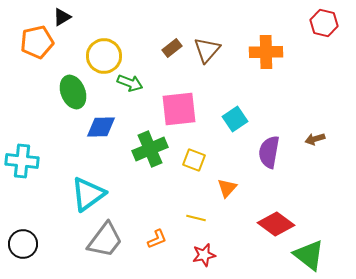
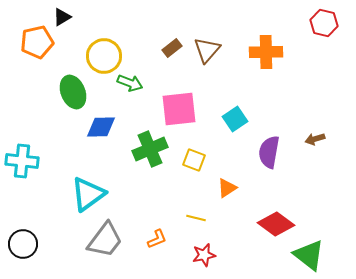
orange triangle: rotated 15 degrees clockwise
